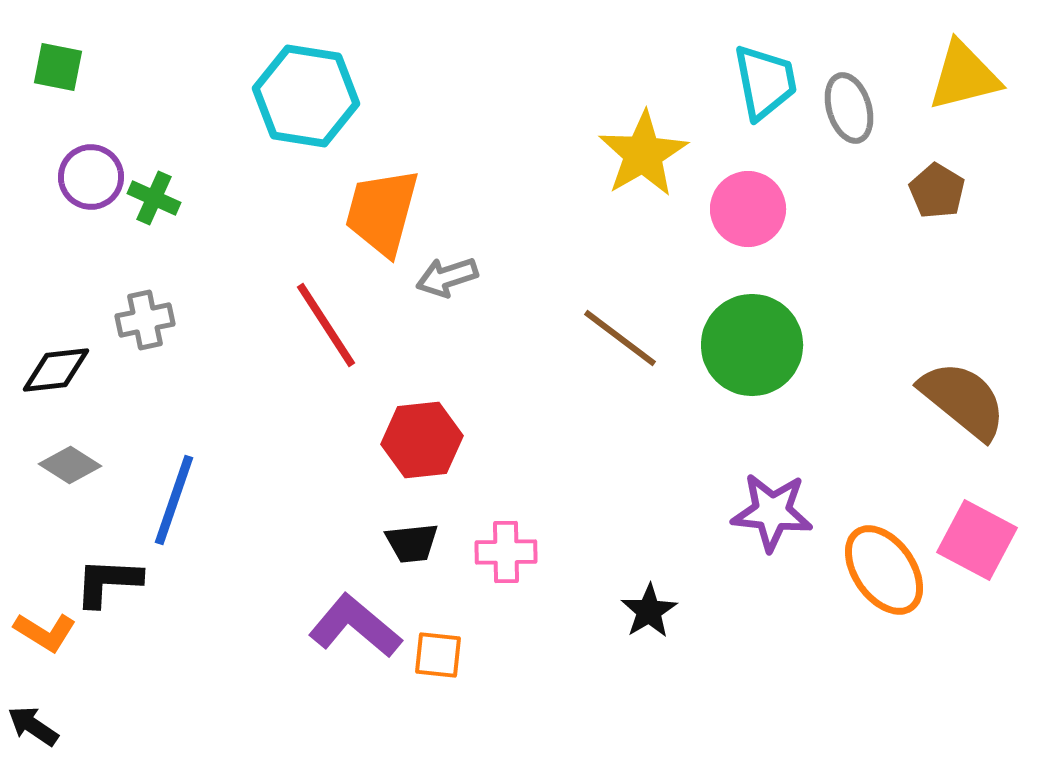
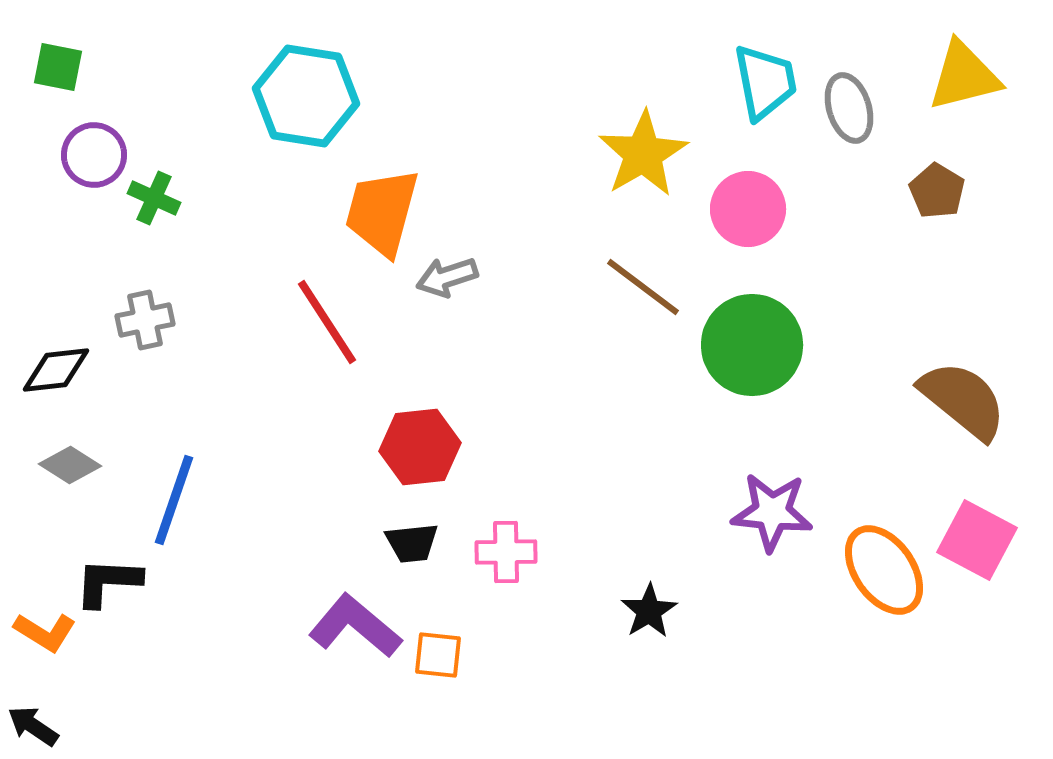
purple circle: moved 3 px right, 22 px up
red line: moved 1 px right, 3 px up
brown line: moved 23 px right, 51 px up
red hexagon: moved 2 px left, 7 px down
